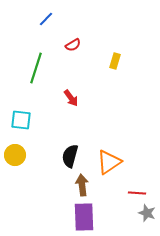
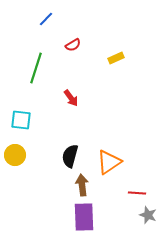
yellow rectangle: moved 1 px right, 3 px up; rotated 49 degrees clockwise
gray star: moved 1 px right, 2 px down
